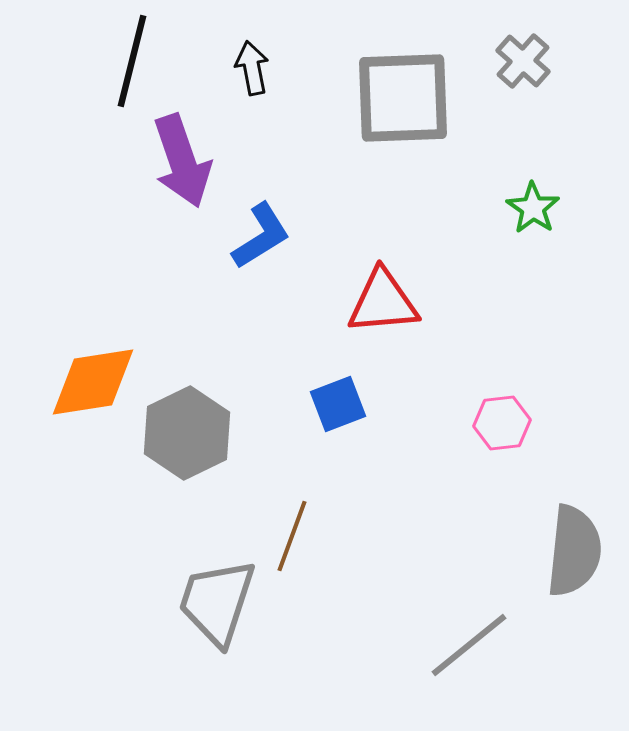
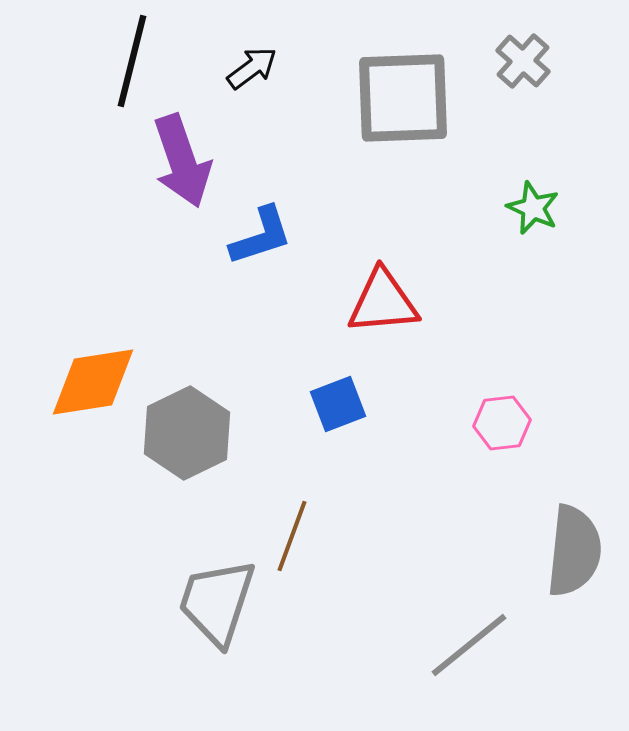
black arrow: rotated 64 degrees clockwise
green star: rotated 10 degrees counterclockwise
blue L-shape: rotated 14 degrees clockwise
